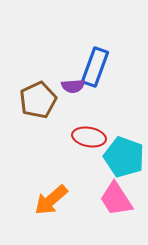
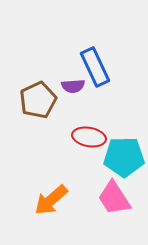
blue rectangle: rotated 45 degrees counterclockwise
cyan pentagon: rotated 21 degrees counterclockwise
pink trapezoid: moved 2 px left, 1 px up
